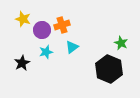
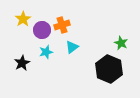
yellow star: rotated 21 degrees clockwise
